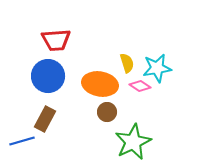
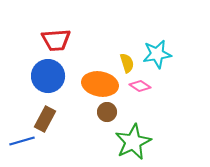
cyan star: moved 14 px up
